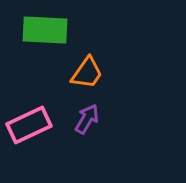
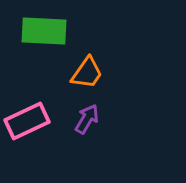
green rectangle: moved 1 px left, 1 px down
pink rectangle: moved 2 px left, 4 px up
